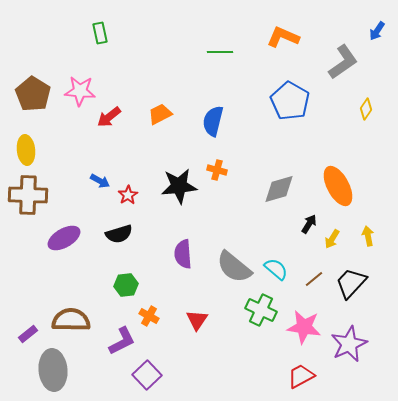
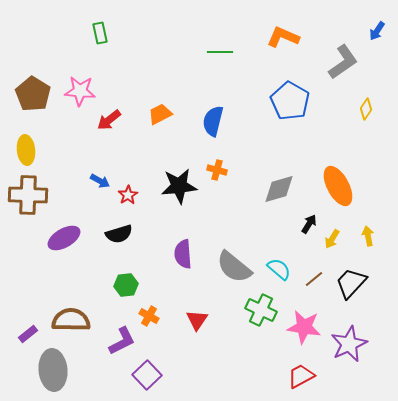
red arrow at (109, 117): moved 3 px down
cyan semicircle at (276, 269): moved 3 px right
